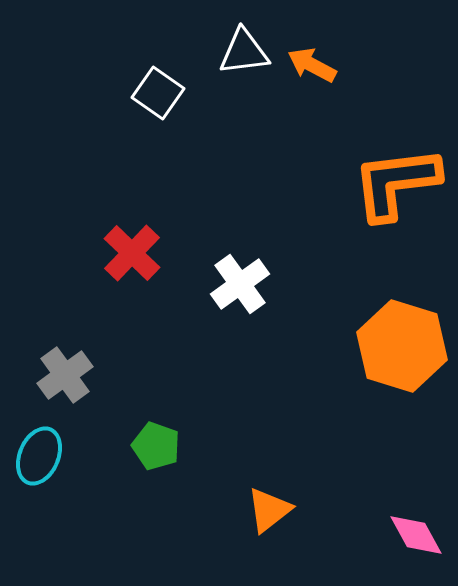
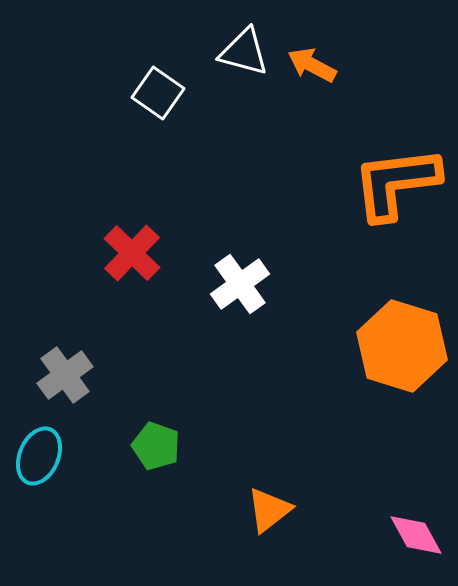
white triangle: rotated 22 degrees clockwise
